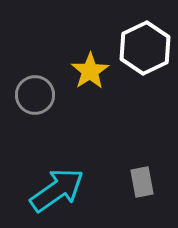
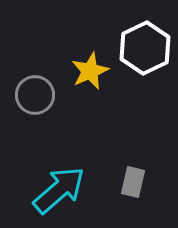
yellow star: rotated 9 degrees clockwise
gray rectangle: moved 9 px left; rotated 24 degrees clockwise
cyan arrow: moved 2 px right; rotated 6 degrees counterclockwise
